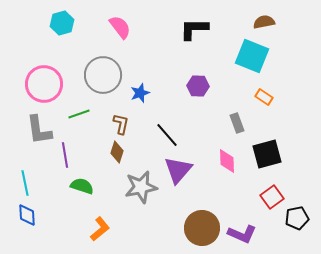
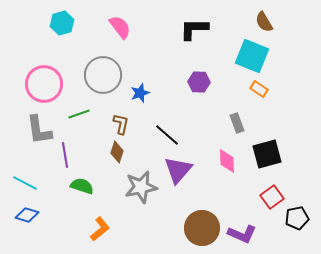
brown semicircle: rotated 110 degrees counterclockwise
purple hexagon: moved 1 px right, 4 px up
orange rectangle: moved 5 px left, 8 px up
black line: rotated 8 degrees counterclockwise
cyan line: rotated 50 degrees counterclockwise
blue diamond: rotated 70 degrees counterclockwise
